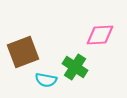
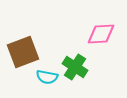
pink diamond: moved 1 px right, 1 px up
cyan semicircle: moved 1 px right, 3 px up
